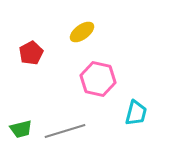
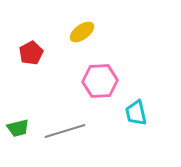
pink hexagon: moved 2 px right, 2 px down; rotated 16 degrees counterclockwise
cyan trapezoid: rotated 152 degrees clockwise
green trapezoid: moved 3 px left, 1 px up
